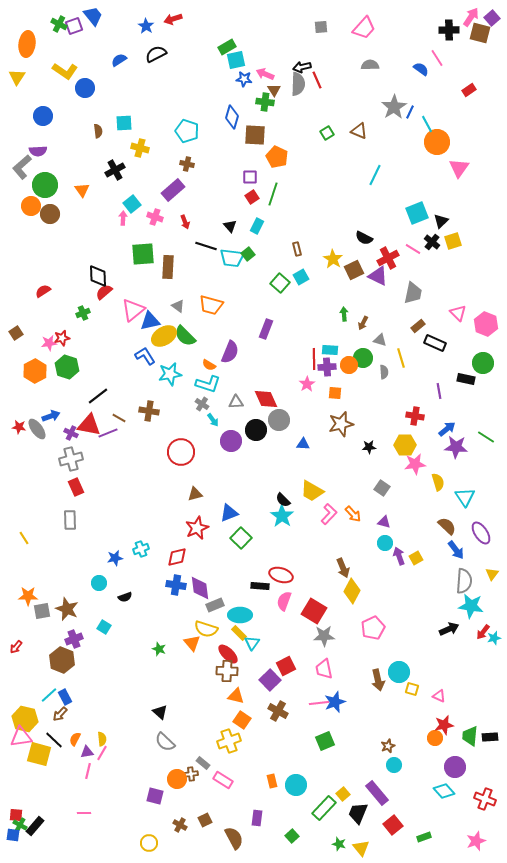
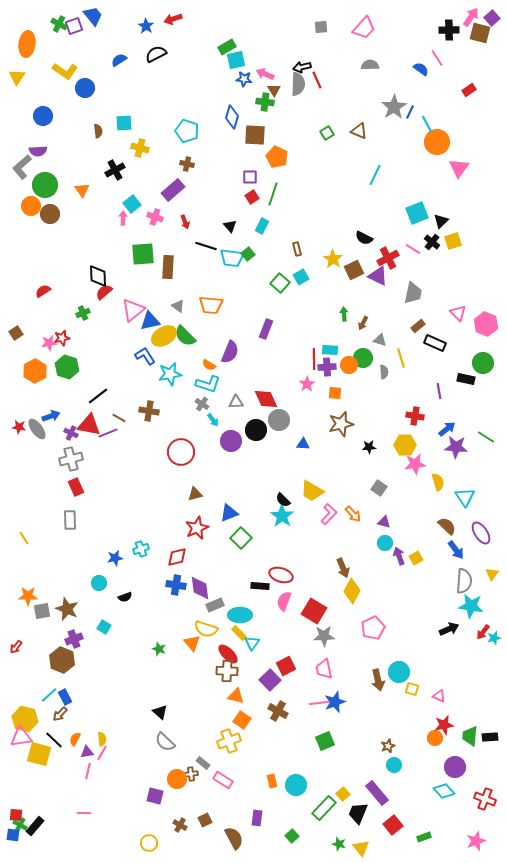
cyan rectangle at (257, 226): moved 5 px right
orange trapezoid at (211, 305): rotated 10 degrees counterclockwise
gray square at (382, 488): moved 3 px left
